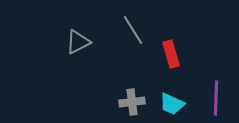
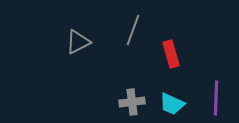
gray line: rotated 52 degrees clockwise
